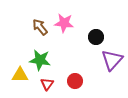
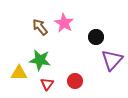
pink star: rotated 24 degrees clockwise
yellow triangle: moved 1 px left, 2 px up
